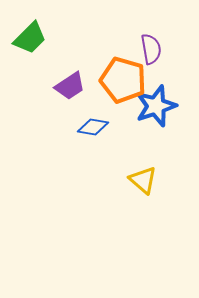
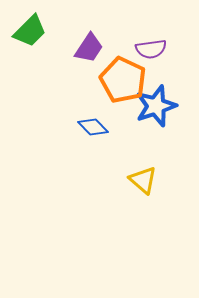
green trapezoid: moved 7 px up
purple semicircle: rotated 92 degrees clockwise
orange pentagon: rotated 9 degrees clockwise
purple trapezoid: moved 19 px right, 38 px up; rotated 24 degrees counterclockwise
blue diamond: rotated 36 degrees clockwise
